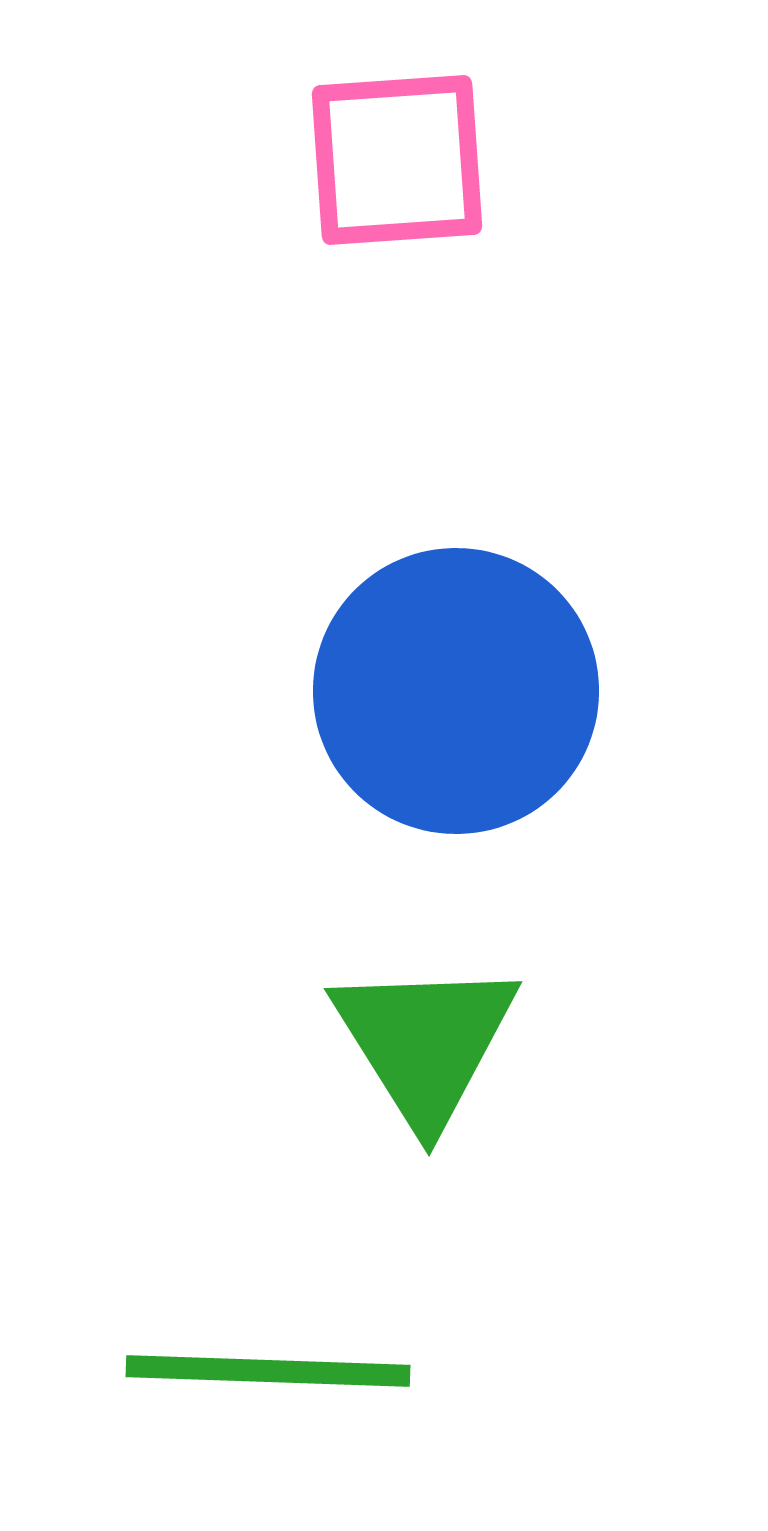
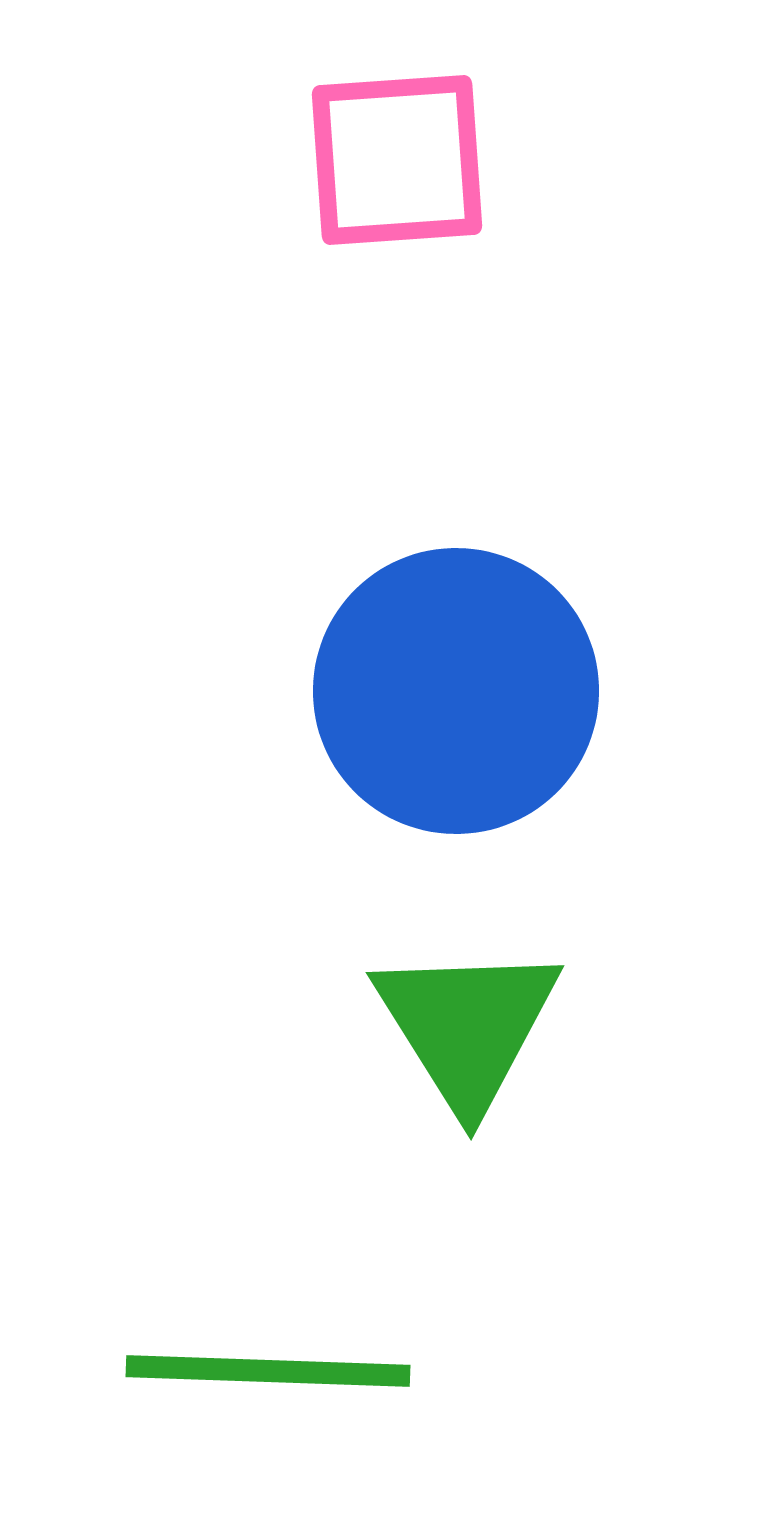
green triangle: moved 42 px right, 16 px up
